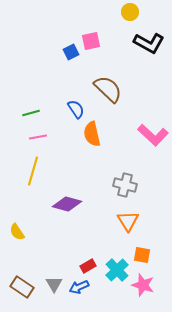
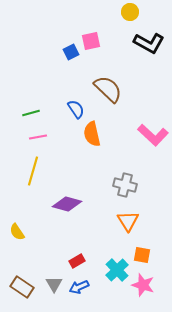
red rectangle: moved 11 px left, 5 px up
